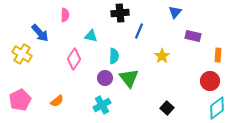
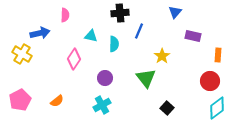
blue arrow: rotated 60 degrees counterclockwise
cyan semicircle: moved 12 px up
green triangle: moved 17 px right
